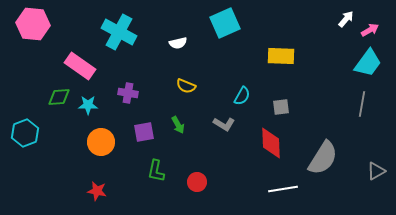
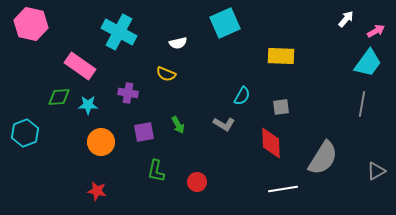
pink hexagon: moved 2 px left; rotated 8 degrees clockwise
pink arrow: moved 6 px right, 1 px down
yellow semicircle: moved 20 px left, 12 px up
